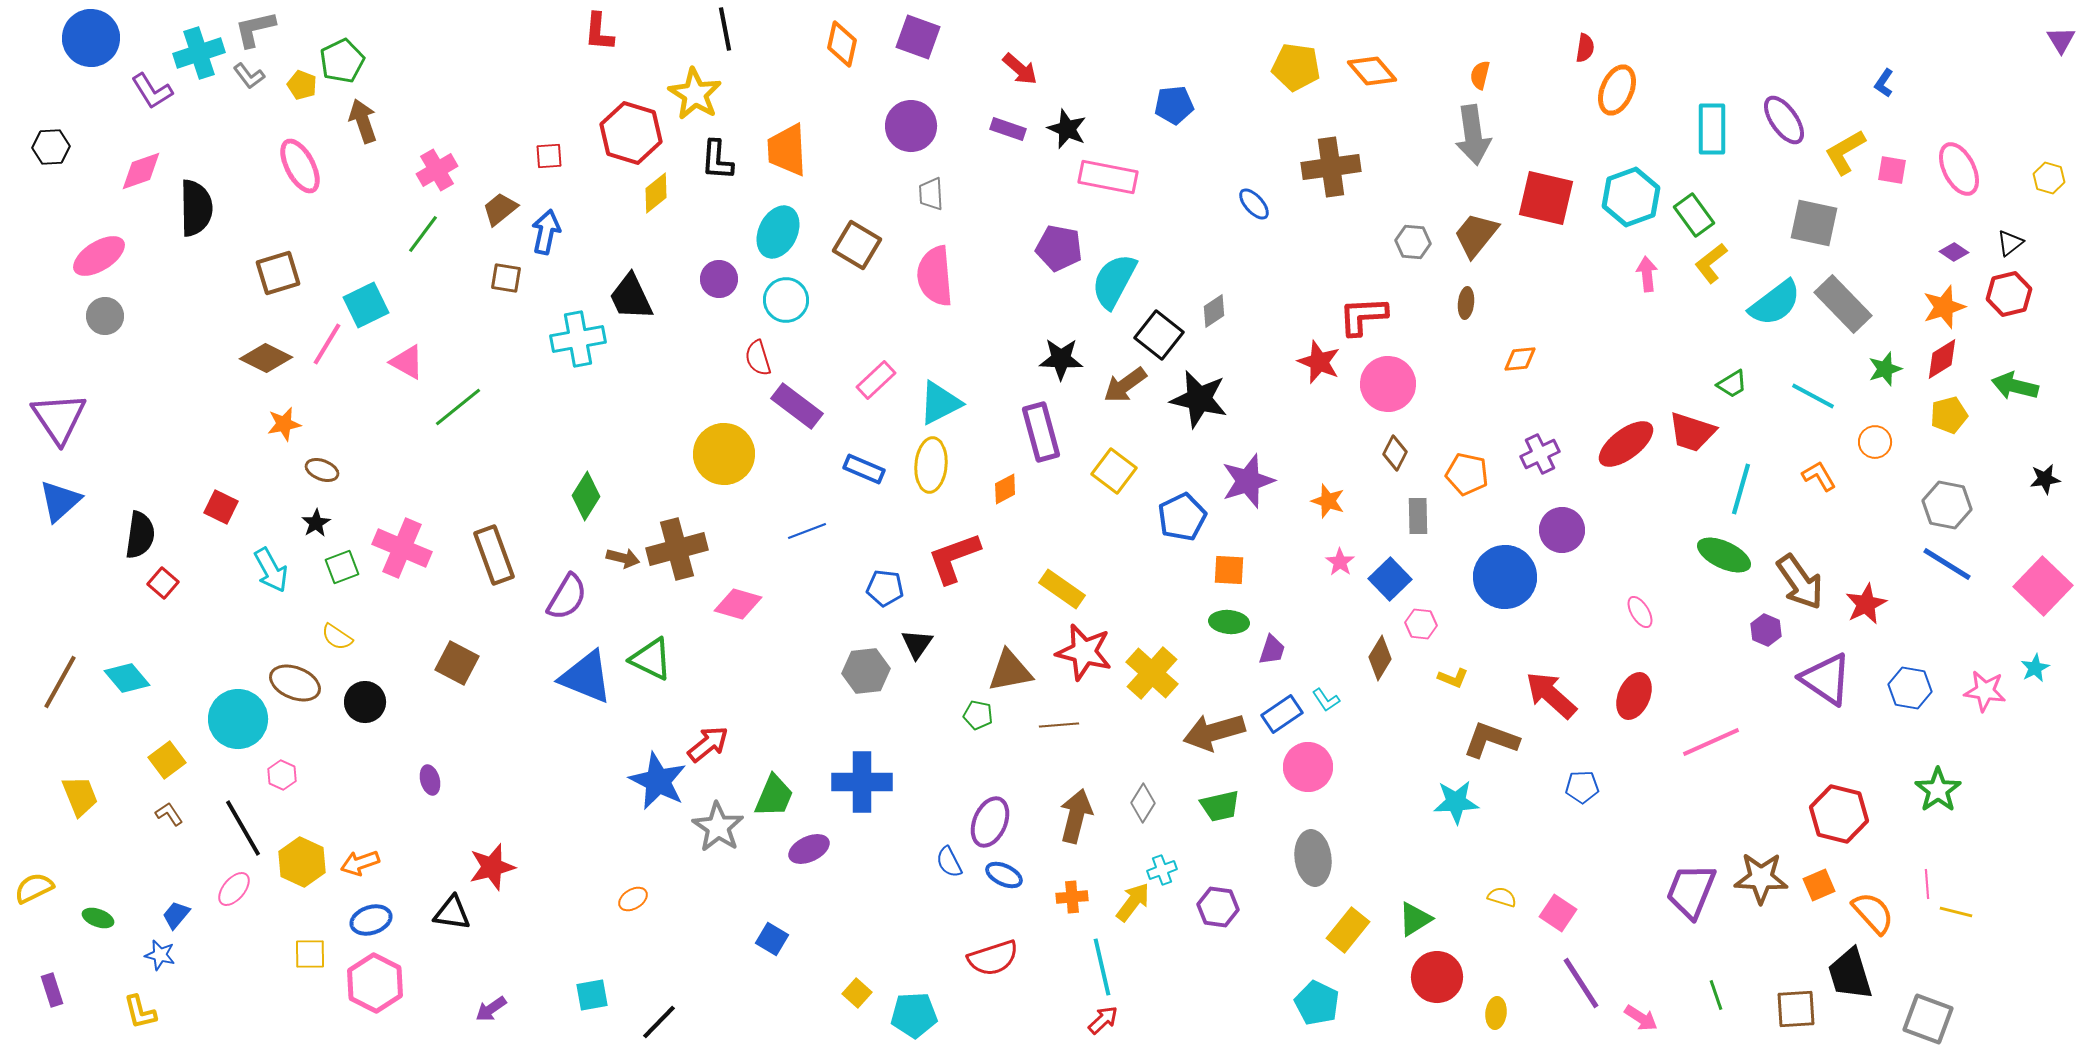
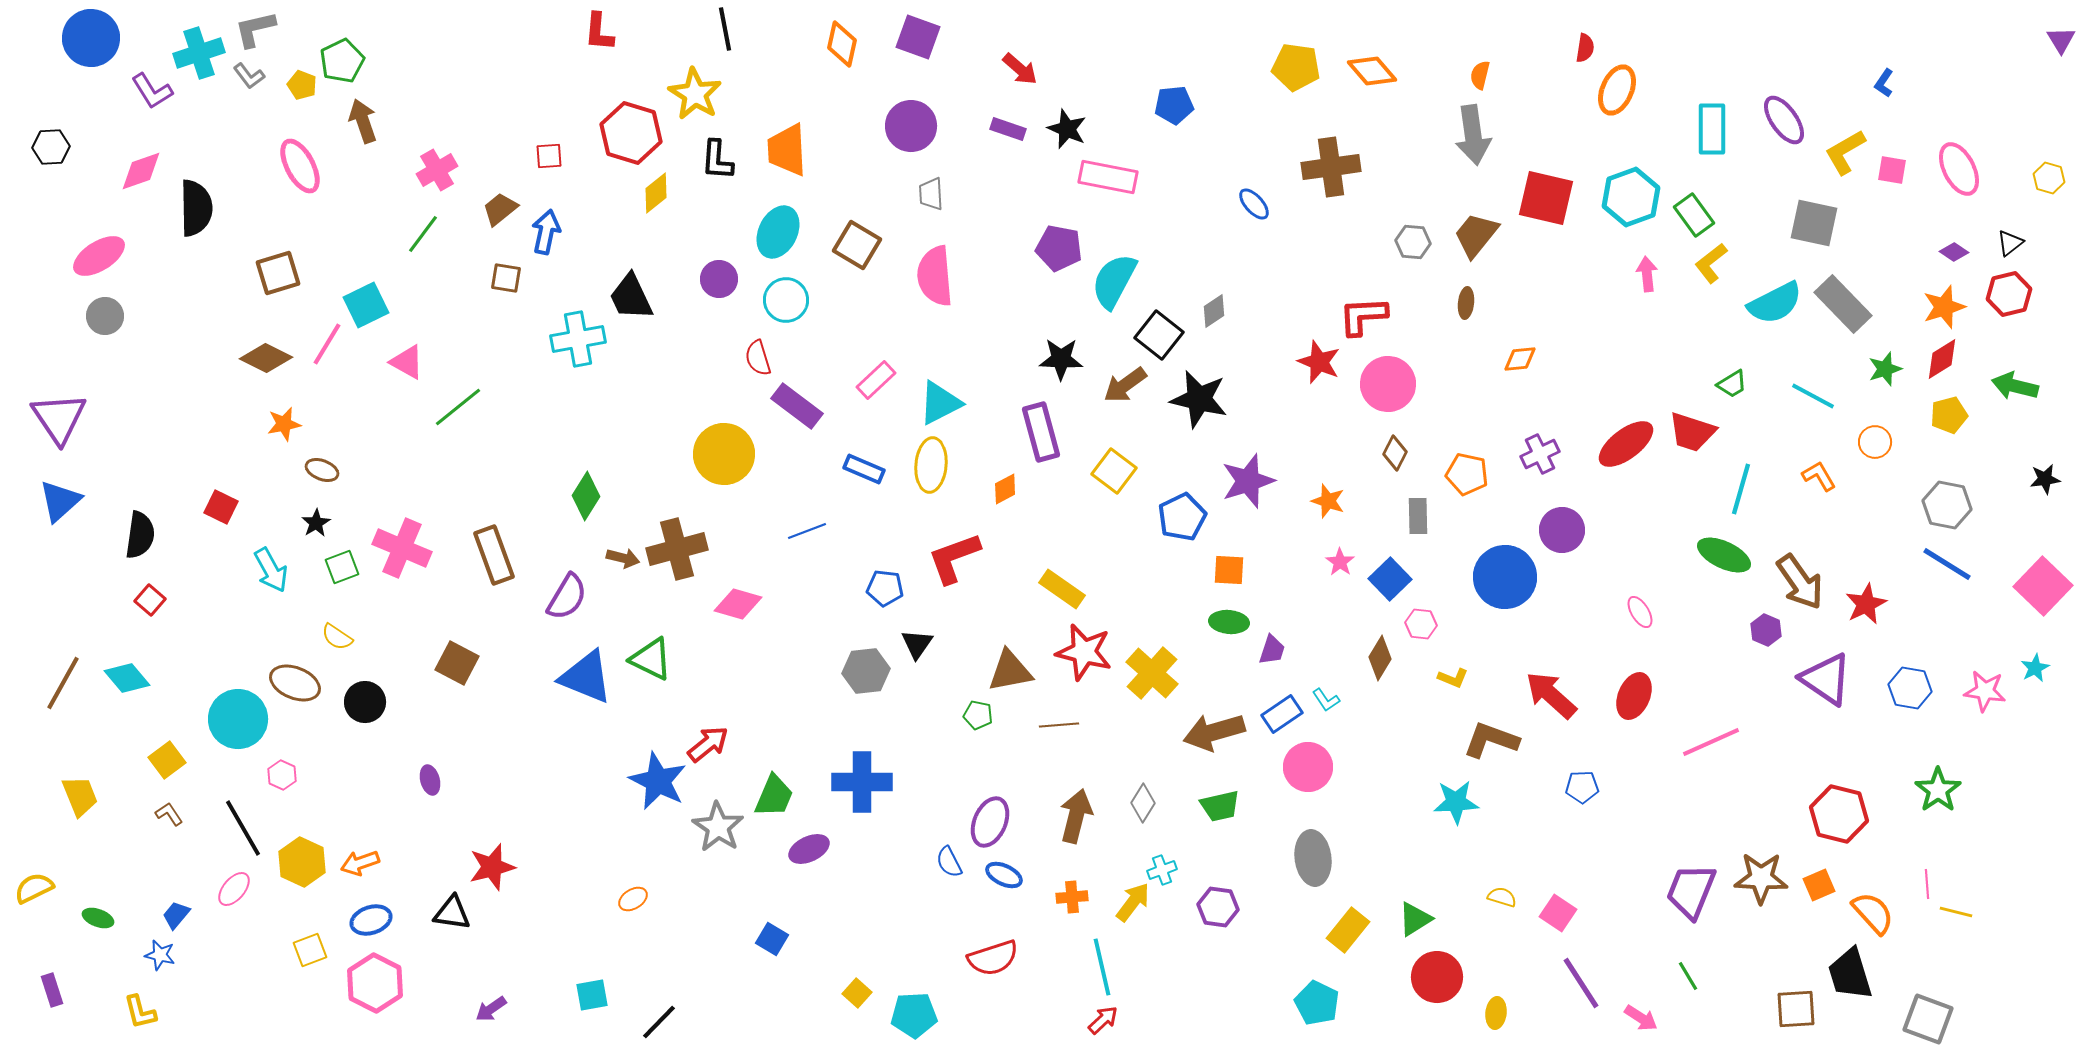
cyan semicircle at (1775, 303): rotated 10 degrees clockwise
red square at (163, 583): moved 13 px left, 17 px down
brown line at (60, 682): moved 3 px right, 1 px down
yellow square at (310, 954): moved 4 px up; rotated 20 degrees counterclockwise
green line at (1716, 995): moved 28 px left, 19 px up; rotated 12 degrees counterclockwise
